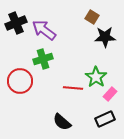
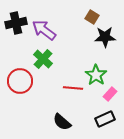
black cross: rotated 10 degrees clockwise
green cross: rotated 30 degrees counterclockwise
green star: moved 2 px up
